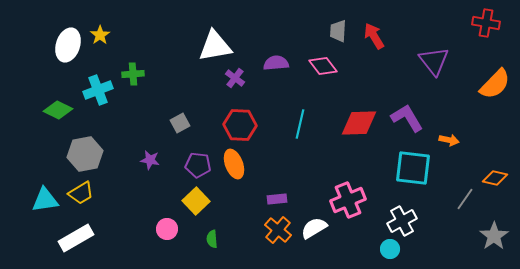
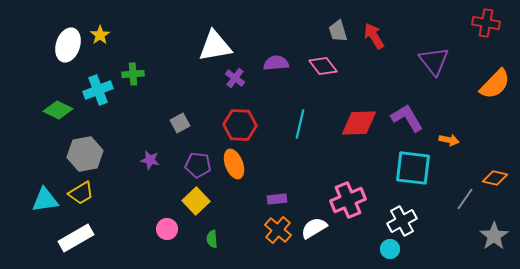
gray trapezoid: rotated 20 degrees counterclockwise
